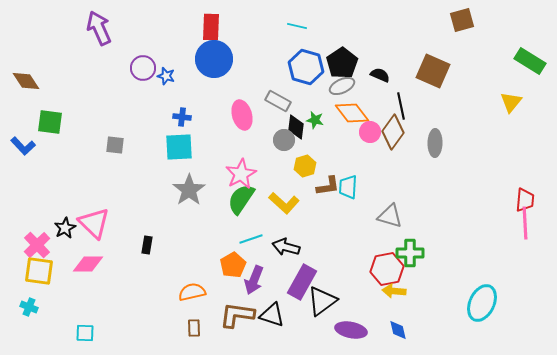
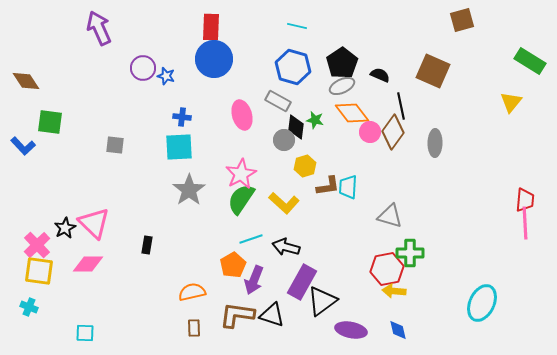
blue hexagon at (306, 67): moved 13 px left
